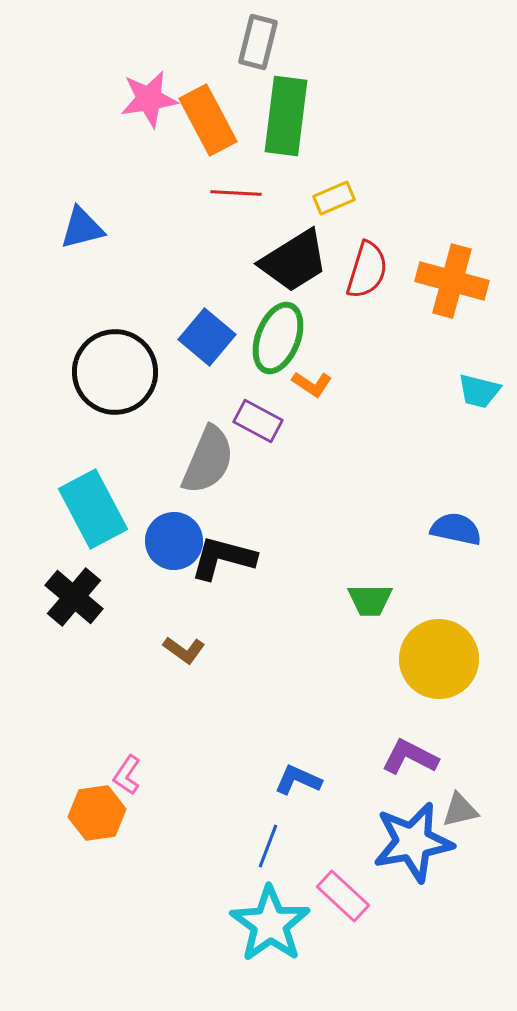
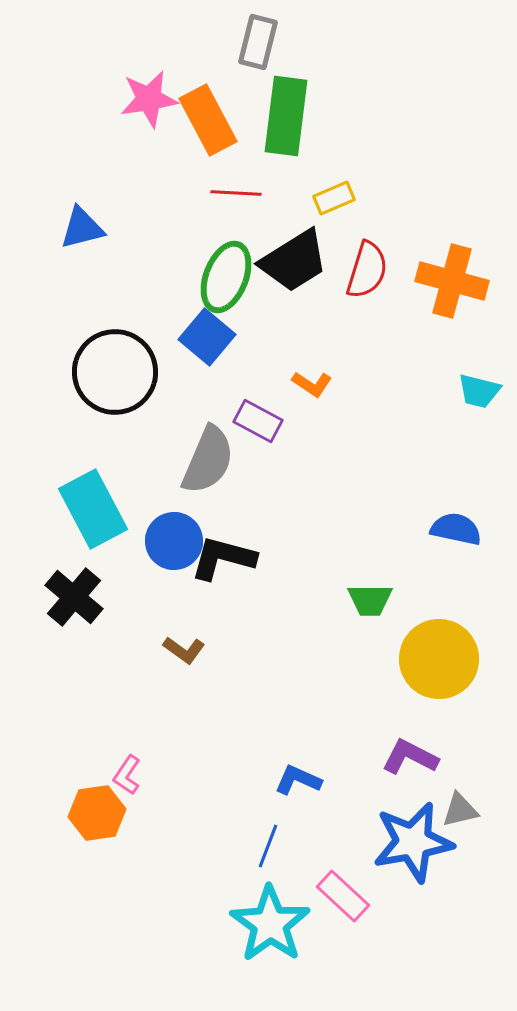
green ellipse: moved 52 px left, 61 px up
